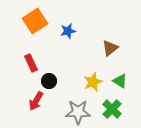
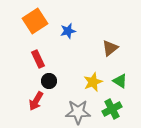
red rectangle: moved 7 px right, 4 px up
green cross: rotated 18 degrees clockwise
